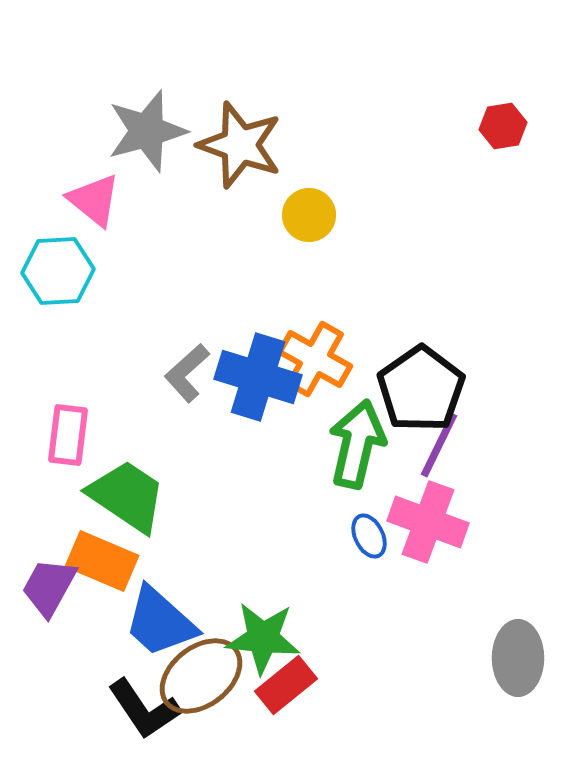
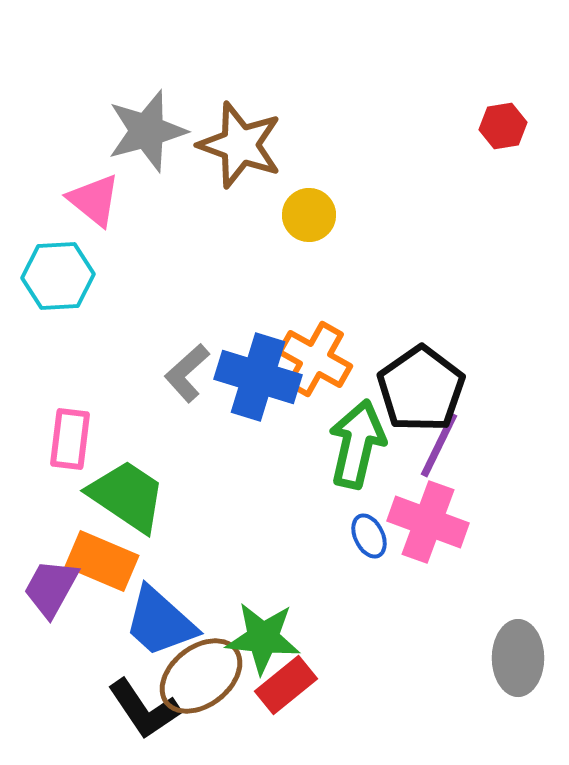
cyan hexagon: moved 5 px down
pink rectangle: moved 2 px right, 4 px down
purple trapezoid: moved 2 px right, 1 px down
